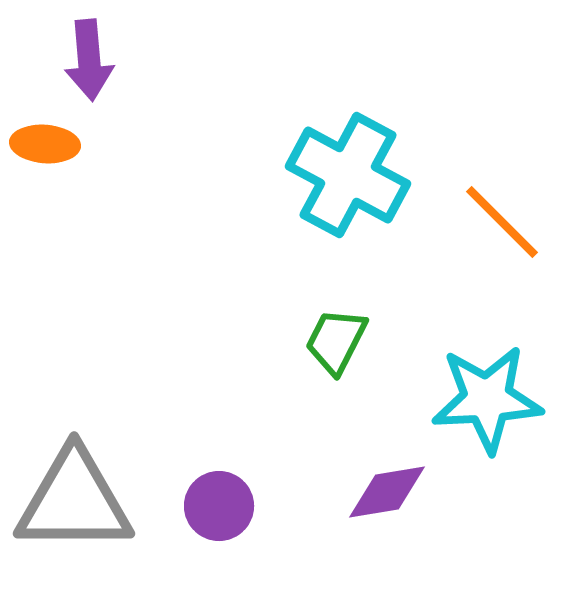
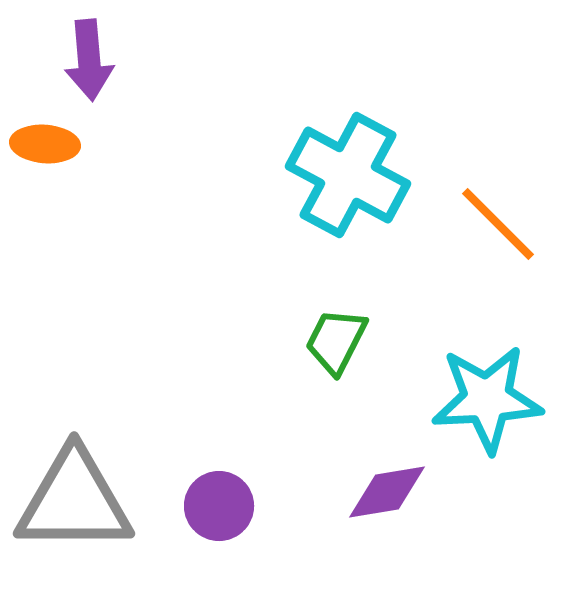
orange line: moved 4 px left, 2 px down
